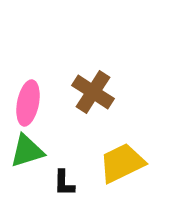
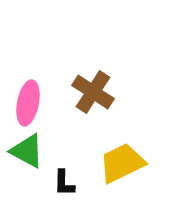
green triangle: rotated 45 degrees clockwise
